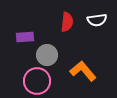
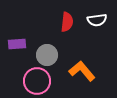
purple rectangle: moved 8 px left, 7 px down
orange L-shape: moved 1 px left
